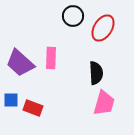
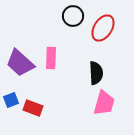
blue square: rotated 21 degrees counterclockwise
